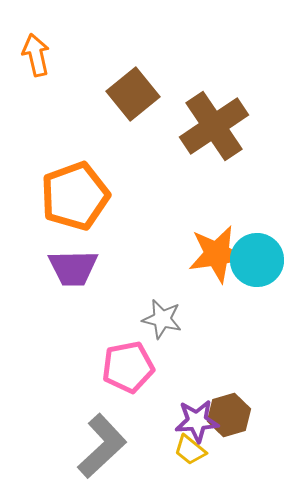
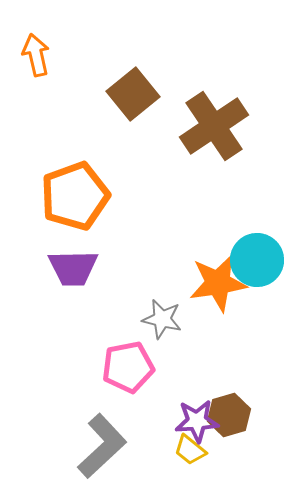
orange star: moved 1 px right, 29 px down
